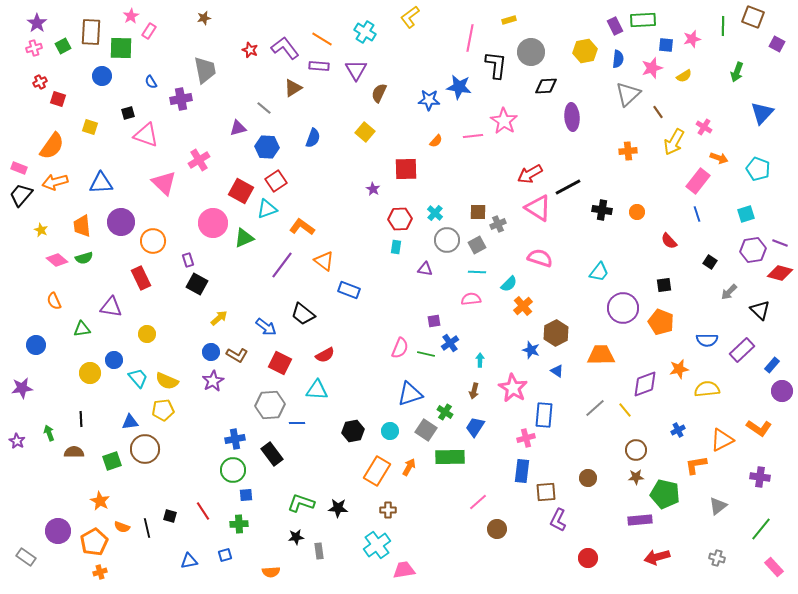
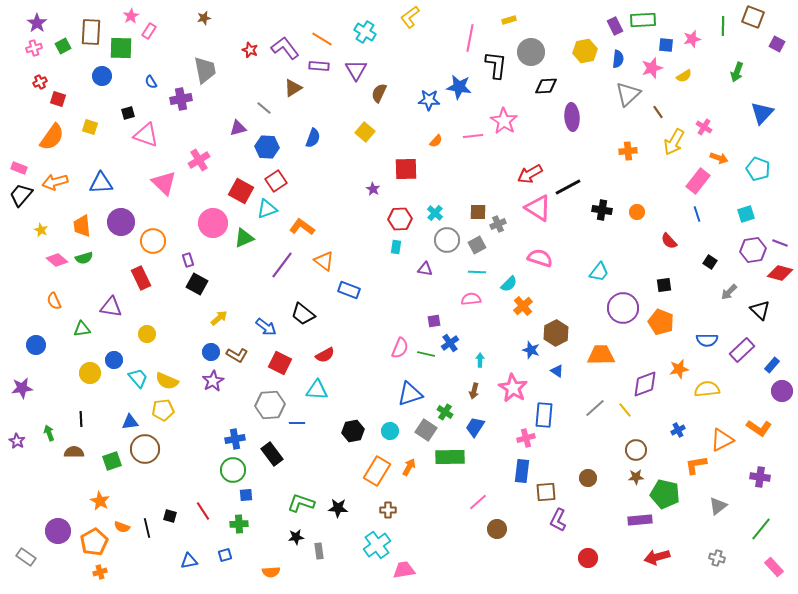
orange semicircle at (52, 146): moved 9 px up
